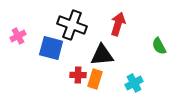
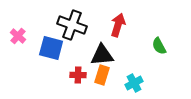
red arrow: moved 1 px down
pink cross: rotated 21 degrees counterclockwise
orange rectangle: moved 7 px right, 4 px up
